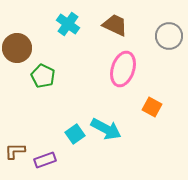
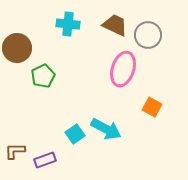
cyan cross: rotated 30 degrees counterclockwise
gray circle: moved 21 px left, 1 px up
green pentagon: rotated 20 degrees clockwise
